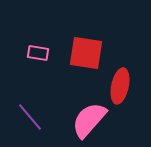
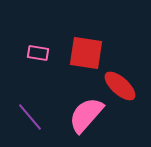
red ellipse: rotated 60 degrees counterclockwise
pink semicircle: moved 3 px left, 5 px up
